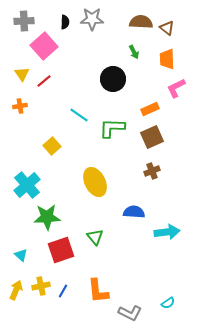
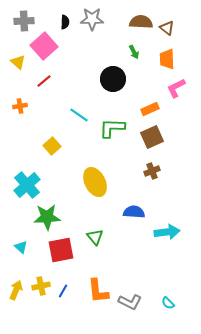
yellow triangle: moved 4 px left, 12 px up; rotated 14 degrees counterclockwise
red square: rotated 8 degrees clockwise
cyan triangle: moved 8 px up
cyan semicircle: rotated 80 degrees clockwise
gray L-shape: moved 11 px up
